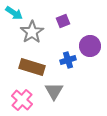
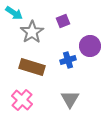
gray triangle: moved 16 px right, 8 px down
